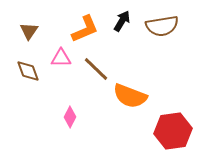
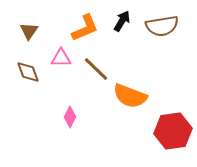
orange L-shape: moved 1 px up
brown diamond: moved 1 px down
